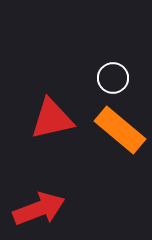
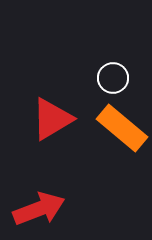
red triangle: rotated 18 degrees counterclockwise
orange rectangle: moved 2 px right, 2 px up
